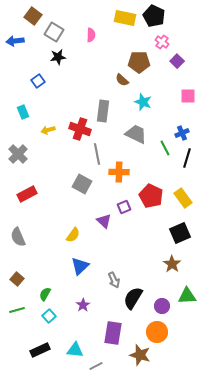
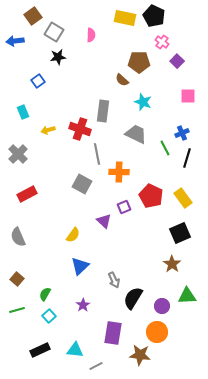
brown square at (33, 16): rotated 18 degrees clockwise
brown star at (140, 355): rotated 10 degrees counterclockwise
